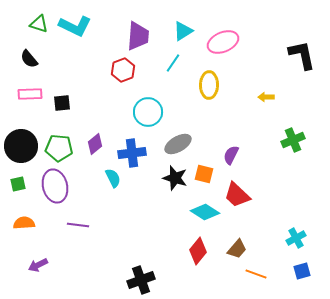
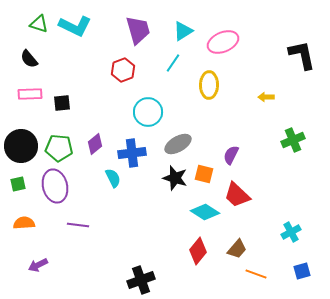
purple trapezoid: moved 6 px up; rotated 20 degrees counterclockwise
cyan cross: moved 5 px left, 6 px up
